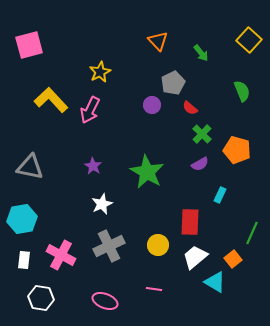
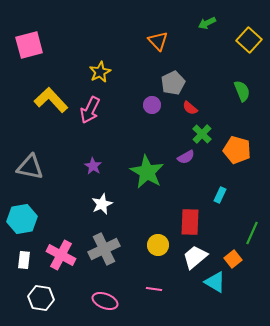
green arrow: moved 6 px right, 30 px up; rotated 102 degrees clockwise
purple semicircle: moved 14 px left, 7 px up
gray cross: moved 5 px left, 3 px down
